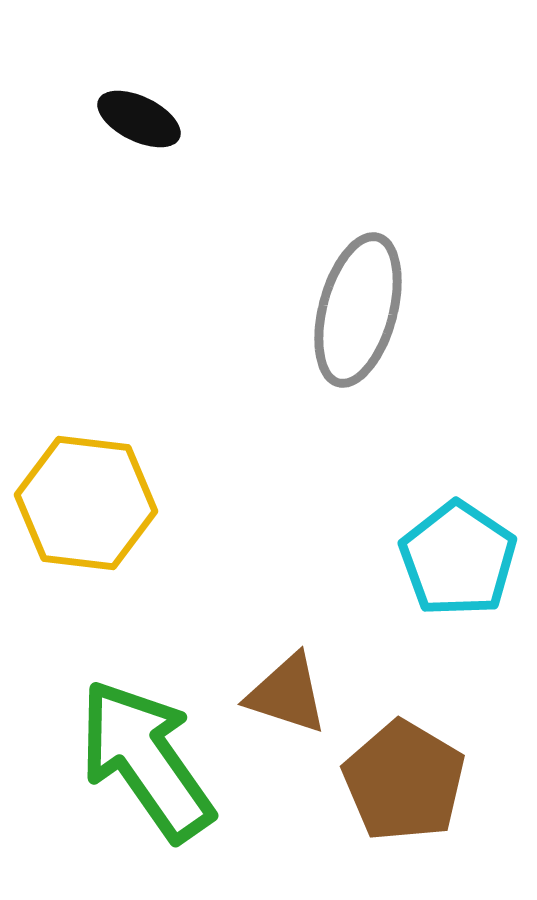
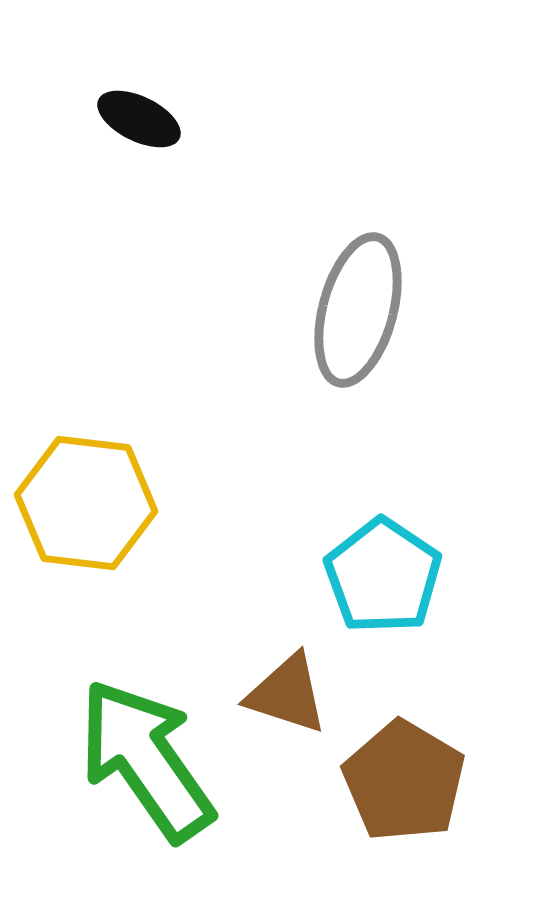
cyan pentagon: moved 75 px left, 17 px down
